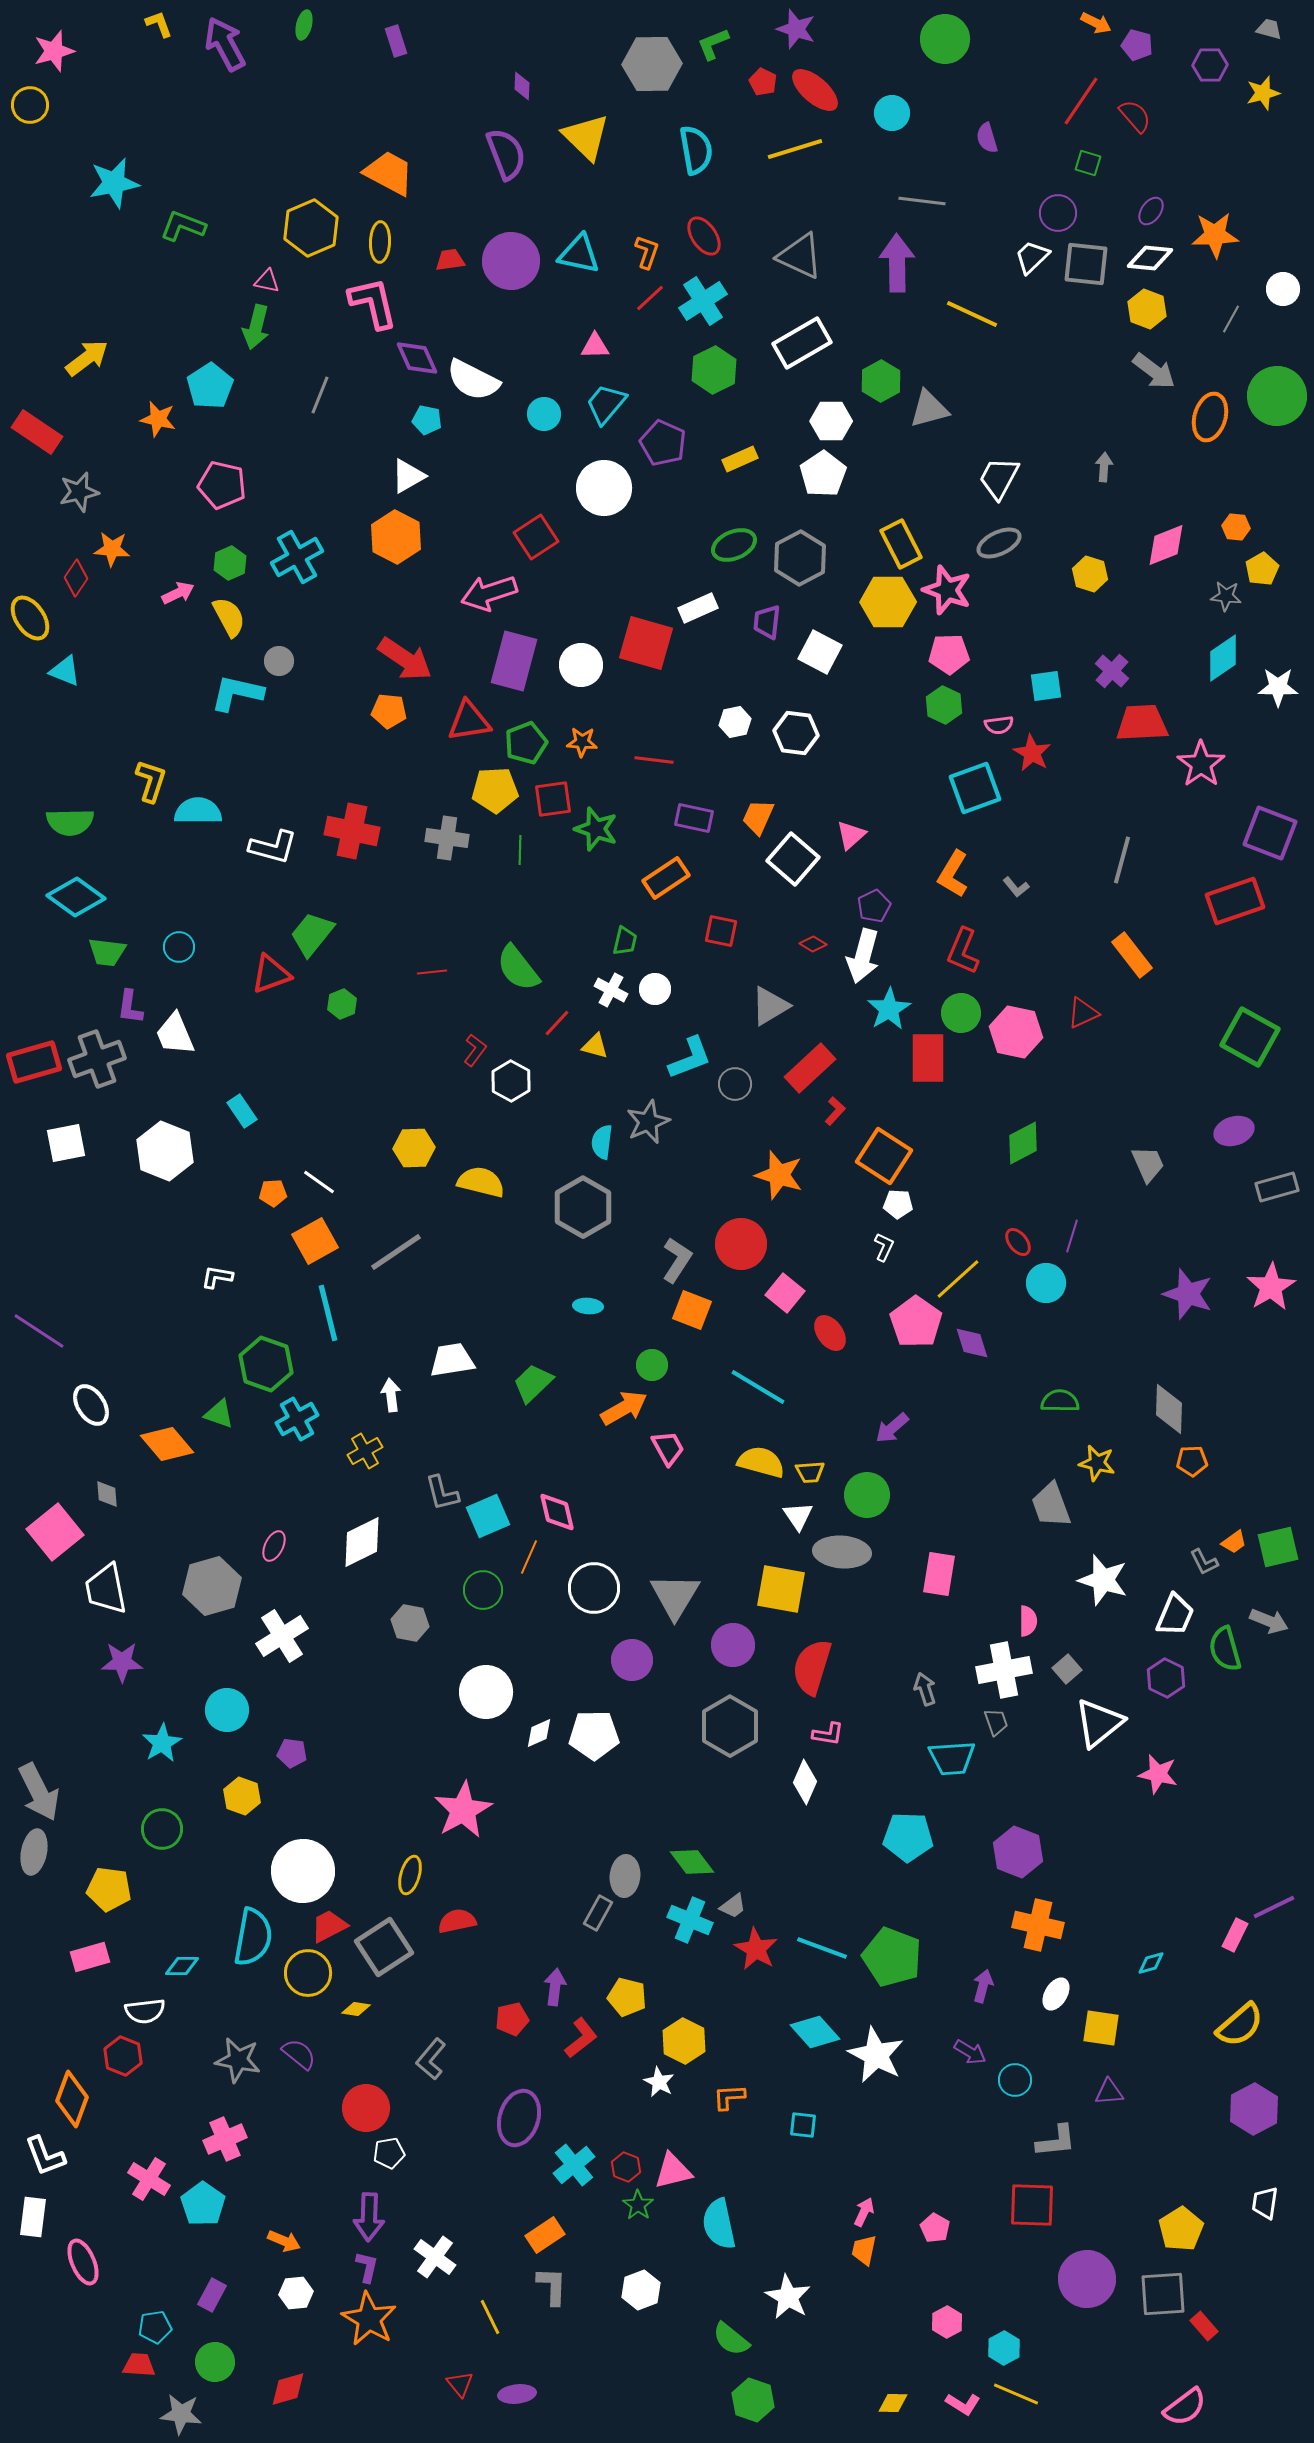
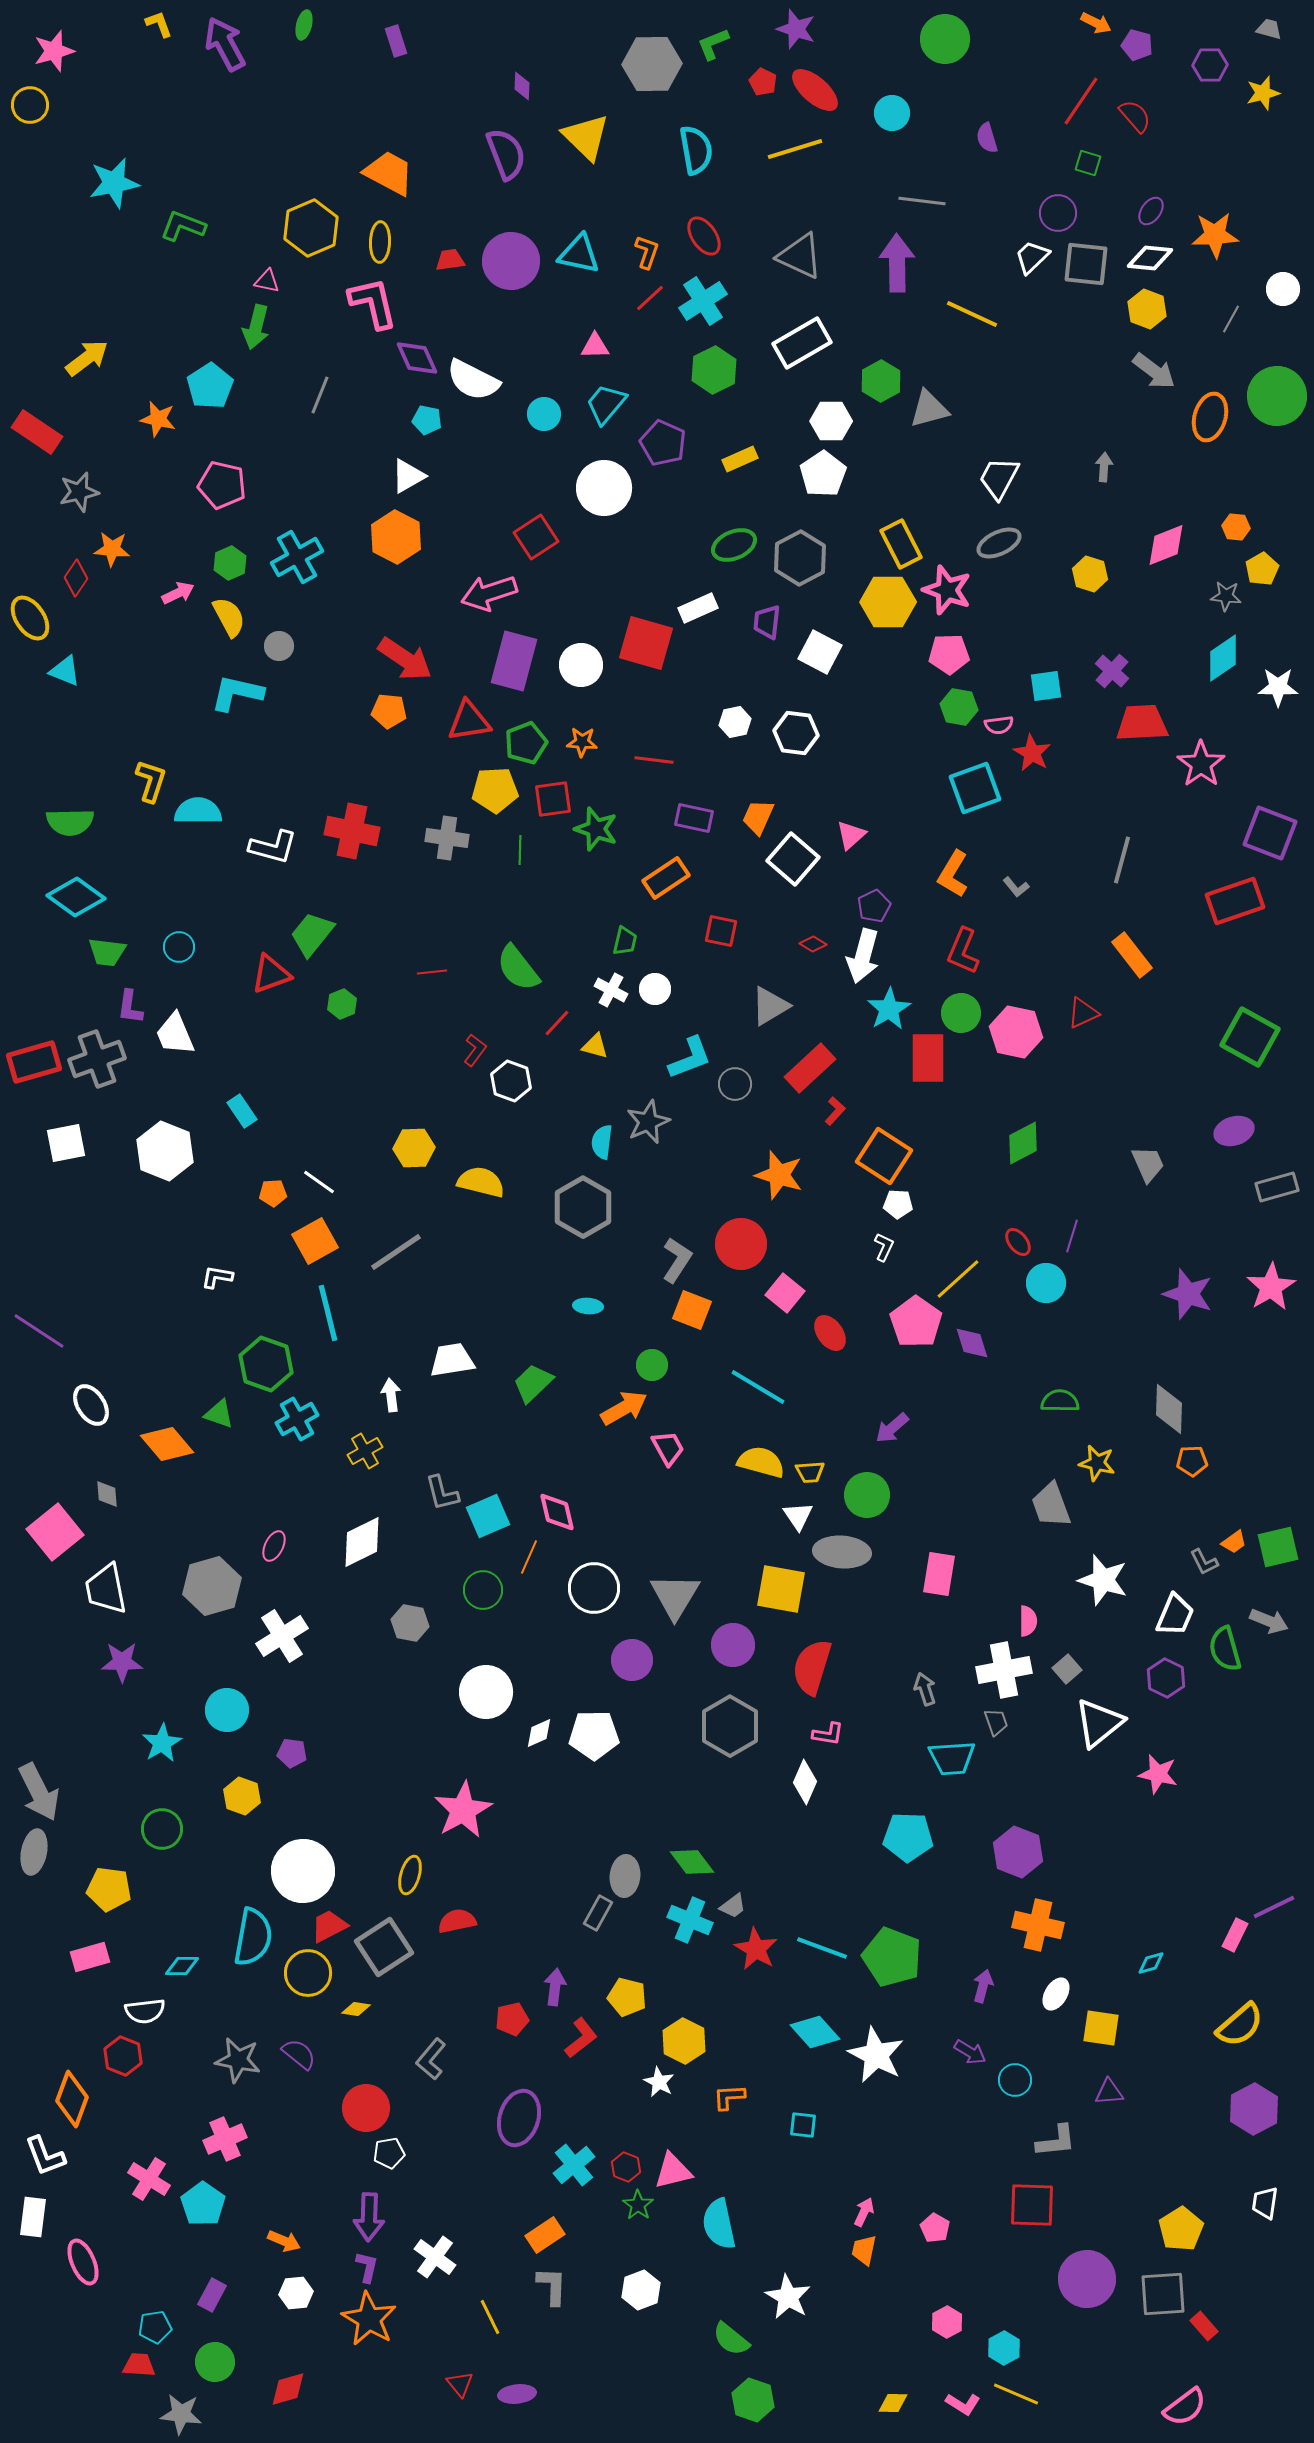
gray circle at (279, 661): moved 15 px up
green hexagon at (944, 705): moved 15 px right, 2 px down; rotated 15 degrees counterclockwise
white hexagon at (511, 1081): rotated 9 degrees counterclockwise
